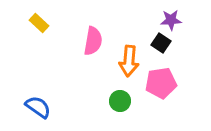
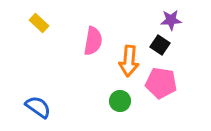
black square: moved 1 px left, 2 px down
pink pentagon: rotated 16 degrees clockwise
